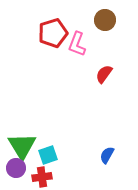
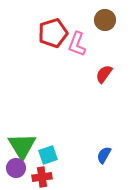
blue semicircle: moved 3 px left
